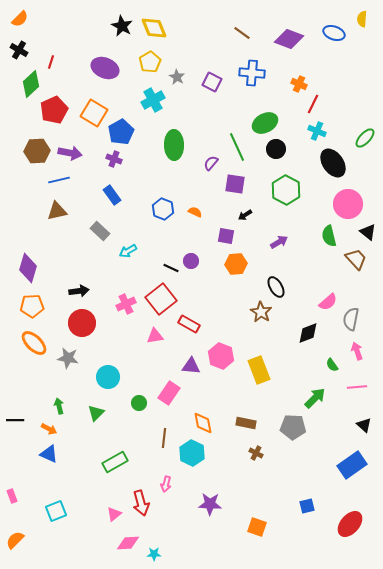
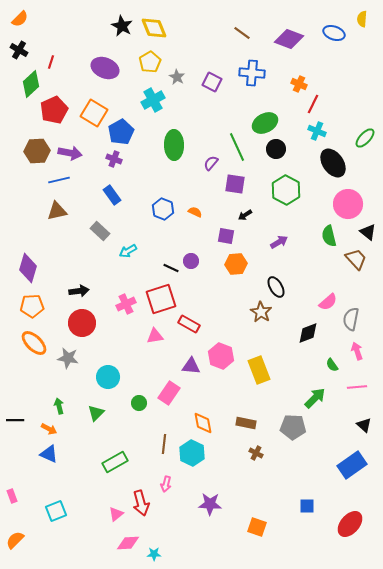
red square at (161, 299): rotated 20 degrees clockwise
brown line at (164, 438): moved 6 px down
blue square at (307, 506): rotated 14 degrees clockwise
pink triangle at (114, 514): moved 2 px right
